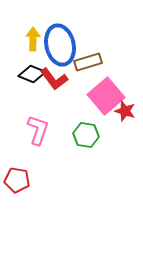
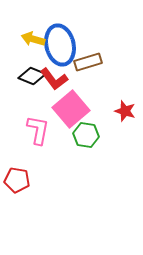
yellow arrow: rotated 75 degrees counterclockwise
black diamond: moved 2 px down
pink square: moved 35 px left, 13 px down
pink L-shape: rotated 8 degrees counterclockwise
